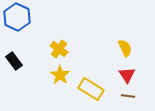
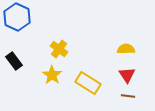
yellow semicircle: moved 1 px right, 1 px down; rotated 66 degrees counterclockwise
yellow star: moved 8 px left
yellow rectangle: moved 3 px left, 6 px up
